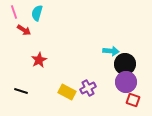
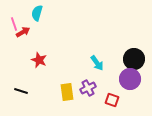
pink line: moved 12 px down
red arrow: moved 1 px left, 2 px down; rotated 64 degrees counterclockwise
cyan arrow: moved 14 px left, 12 px down; rotated 49 degrees clockwise
red star: rotated 21 degrees counterclockwise
black circle: moved 9 px right, 5 px up
purple circle: moved 4 px right, 3 px up
yellow rectangle: rotated 54 degrees clockwise
red square: moved 21 px left
